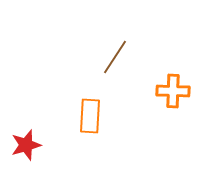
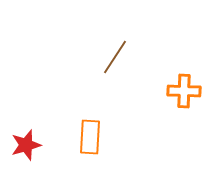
orange cross: moved 11 px right
orange rectangle: moved 21 px down
